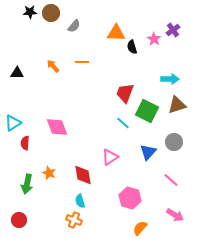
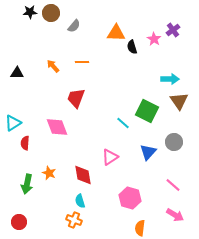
red trapezoid: moved 49 px left, 5 px down
brown triangle: moved 2 px right, 4 px up; rotated 48 degrees counterclockwise
pink line: moved 2 px right, 5 px down
red circle: moved 2 px down
orange semicircle: rotated 35 degrees counterclockwise
